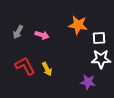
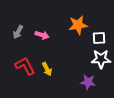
orange star: rotated 18 degrees counterclockwise
